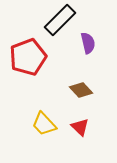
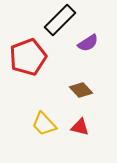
purple semicircle: rotated 70 degrees clockwise
red triangle: rotated 30 degrees counterclockwise
